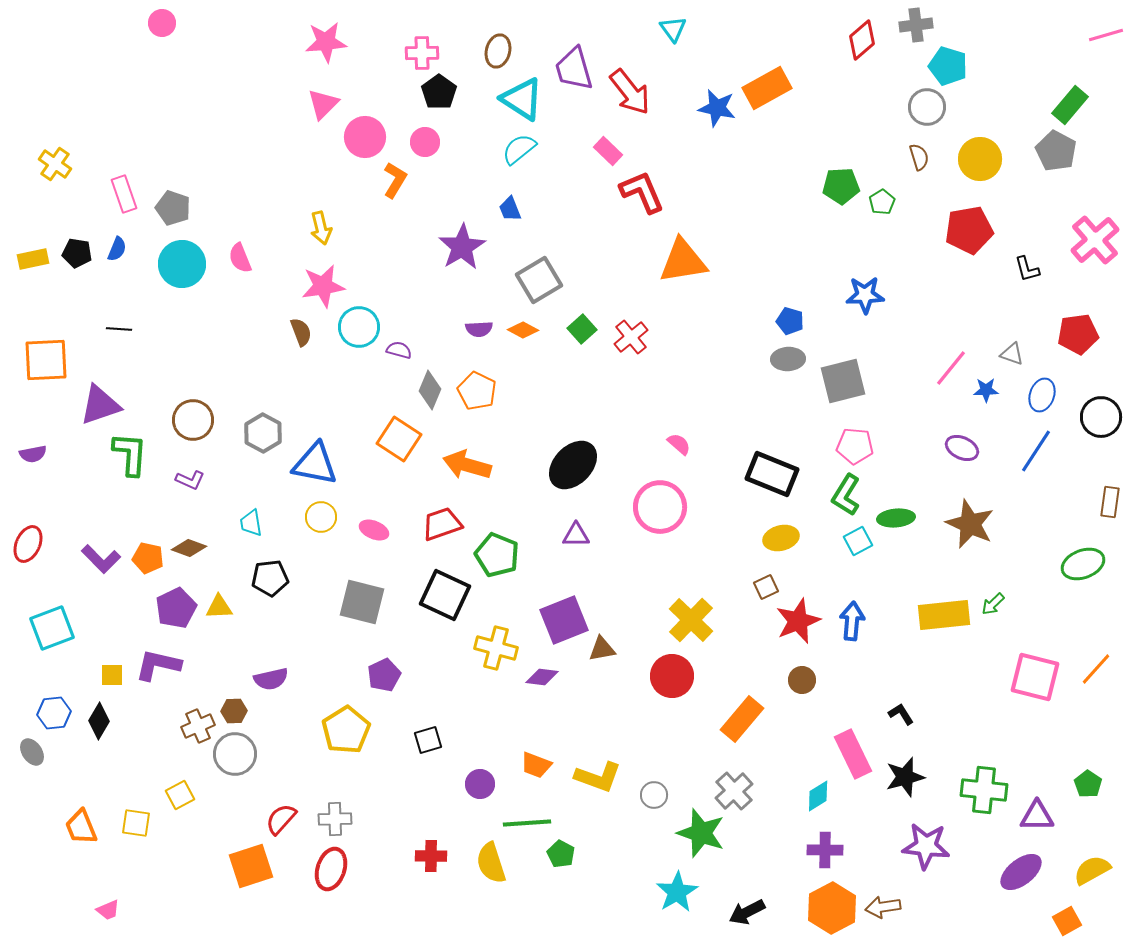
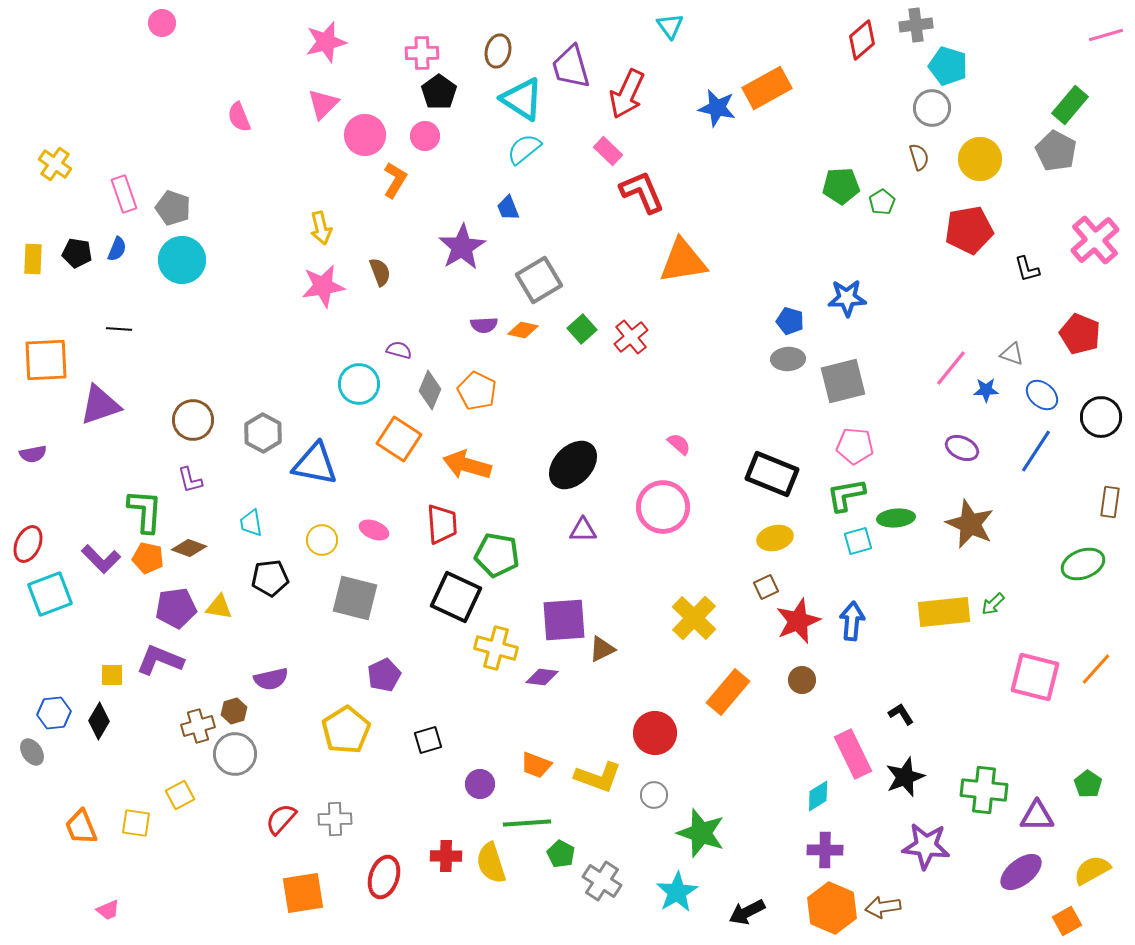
cyan triangle at (673, 29): moved 3 px left, 3 px up
pink star at (326, 42): rotated 9 degrees counterclockwise
purple trapezoid at (574, 69): moved 3 px left, 2 px up
red arrow at (630, 92): moved 3 px left, 2 px down; rotated 63 degrees clockwise
gray circle at (927, 107): moved 5 px right, 1 px down
pink circle at (365, 137): moved 2 px up
pink circle at (425, 142): moved 6 px up
cyan semicircle at (519, 149): moved 5 px right
blue trapezoid at (510, 209): moved 2 px left, 1 px up
pink semicircle at (240, 258): moved 1 px left, 141 px up
yellow rectangle at (33, 259): rotated 76 degrees counterclockwise
cyan circle at (182, 264): moved 4 px up
blue star at (865, 295): moved 18 px left, 3 px down
cyan circle at (359, 327): moved 57 px down
purple semicircle at (479, 329): moved 5 px right, 4 px up
orange diamond at (523, 330): rotated 16 degrees counterclockwise
brown semicircle at (301, 332): moved 79 px right, 60 px up
red pentagon at (1078, 334): moved 2 px right; rotated 30 degrees clockwise
blue ellipse at (1042, 395): rotated 68 degrees counterclockwise
green L-shape at (130, 454): moved 15 px right, 57 px down
purple L-shape at (190, 480): rotated 52 degrees clockwise
green L-shape at (846, 495): rotated 48 degrees clockwise
pink circle at (660, 507): moved 3 px right
yellow circle at (321, 517): moved 1 px right, 23 px down
red trapezoid at (442, 524): rotated 105 degrees clockwise
purple triangle at (576, 535): moved 7 px right, 5 px up
yellow ellipse at (781, 538): moved 6 px left
cyan square at (858, 541): rotated 12 degrees clockwise
green pentagon at (497, 555): rotated 12 degrees counterclockwise
black square at (445, 595): moved 11 px right, 2 px down
gray square at (362, 602): moved 7 px left, 4 px up
yellow triangle at (219, 607): rotated 12 degrees clockwise
purple pentagon at (176, 608): rotated 18 degrees clockwise
yellow rectangle at (944, 615): moved 3 px up
purple square at (564, 620): rotated 18 degrees clockwise
yellow cross at (691, 620): moved 3 px right, 2 px up
cyan square at (52, 628): moved 2 px left, 34 px up
brown triangle at (602, 649): rotated 16 degrees counterclockwise
purple L-shape at (158, 665): moved 2 px right, 5 px up; rotated 9 degrees clockwise
red circle at (672, 676): moved 17 px left, 57 px down
brown hexagon at (234, 711): rotated 15 degrees counterclockwise
orange rectangle at (742, 719): moved 14 px left, 27 px up
brown cross at (198, 726): rotated 8 degrees clockwise
black star at (905, 777): rotated 6 degrees counterclockwise
gray cross at (734, 791): moved 132 px left, 90 px down; rotated 15 degrees counterclockwise
red cross at (431, 856): moved 15 px right
orange square at (251, 866): moved 52 px right, 27 px down; rotated 9 degrees clockwise
red ellipse at (331, 869): moved 53 px right, 8 px down
orange hexagon at (832, 908): rotated 9 degrees counterclockwise
